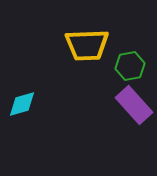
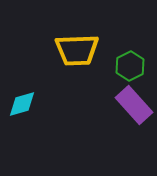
yellow trapezoid: moved 10 px left, 5 px down
green hexagon: rotated 16 degrees counterclockwise
